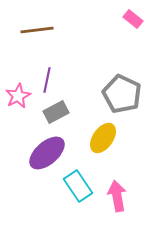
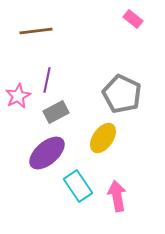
brown line: moved 1 px left, 1 px down
